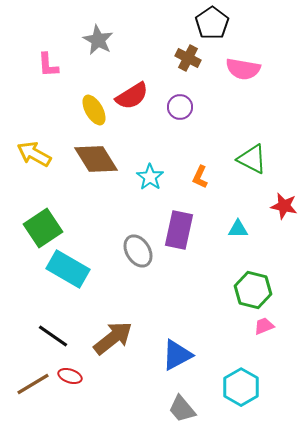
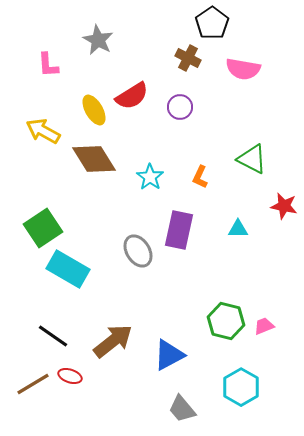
yellow arrow: moved 9 px right, 23 px up
brown diamond: moved 2 px left
green hexagon: moved 27 px left, 31 px down
brown arrow: moved 3 px down
blue triangle: moved 8 px left
